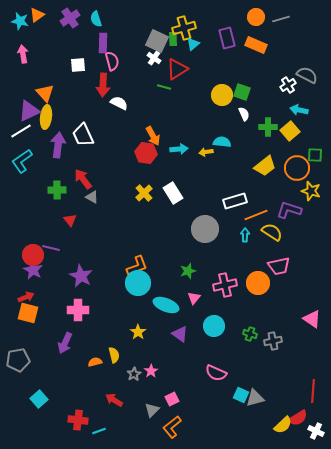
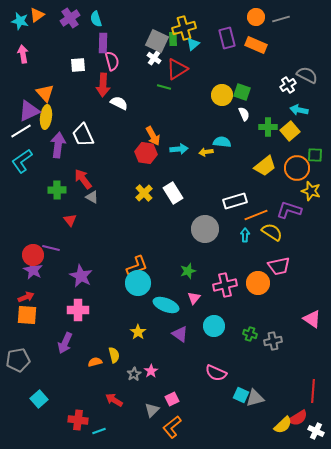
orange square at (28, 313): moved 1 px left, 2 px down; rotated 10 degrees counterclockwise
